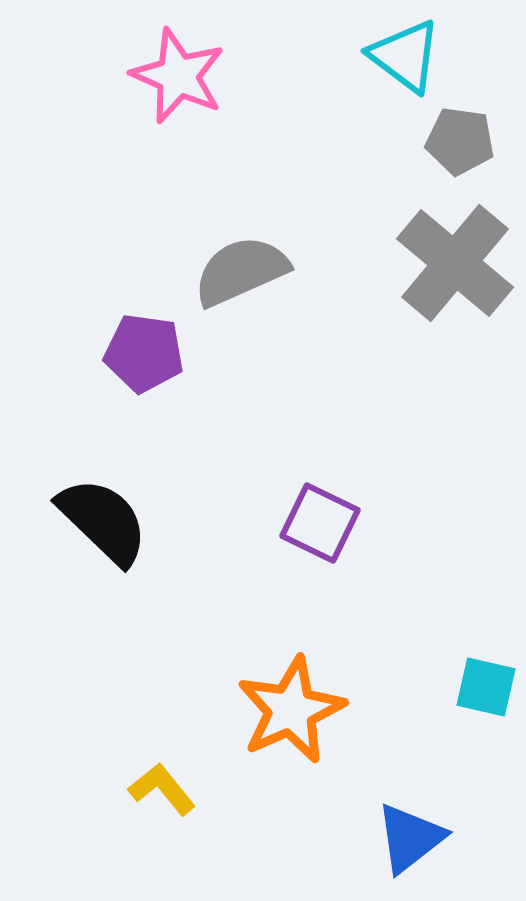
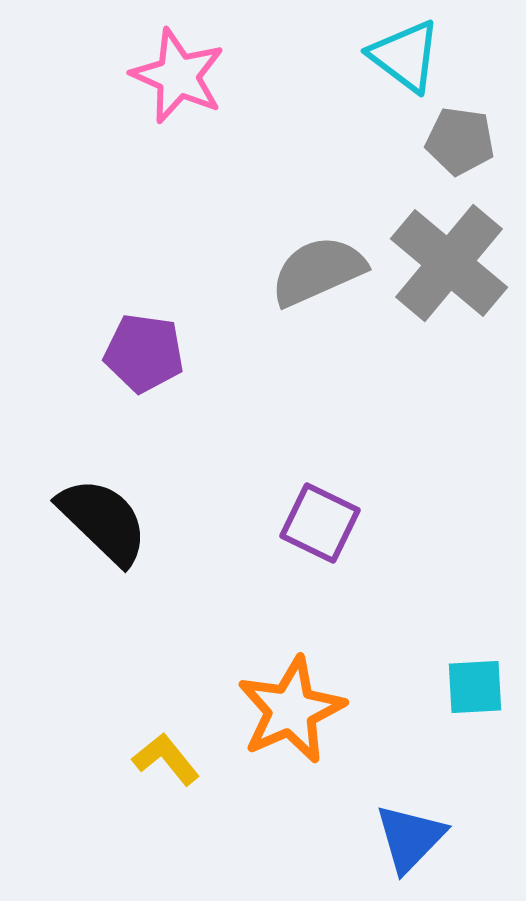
gray cross: moved 6 px left
gray semicircle: moved 77 px right
cyan square: moved 11 px left; rotated 16 degrees counterclockwise
yellow L-shape: moved 4 px right, 30 px up
blue triangle: rotated 8 degrees counterclockwise
